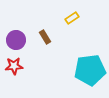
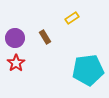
purple circle: moved 1 px left, 2 px up
red star: moved 2 px right, 3 px up; rotated 30 degrees counterclockwise
cyan pentagon: moved 2 px left
